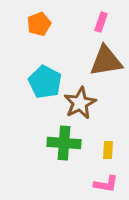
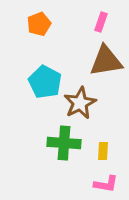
yellow rectangle: moved 5 px left, 1 px down
